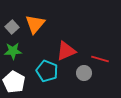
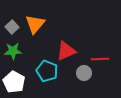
red line: rotated 18 degrees counterclockwise
